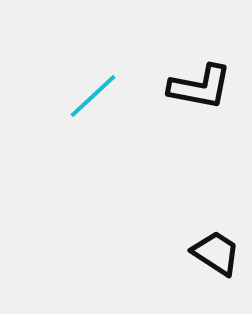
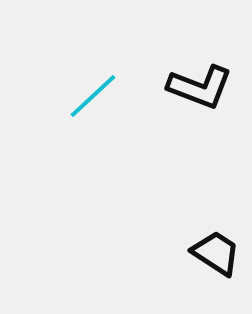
black L-shape: rotated 10 degrees clockwise
